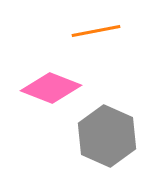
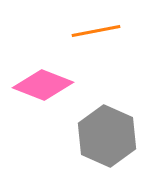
pink diamond: moved 8 px left, 3 px up
